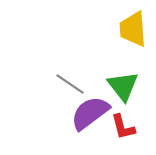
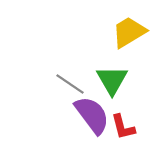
yellow trapezoid: moved 4 px left, 3 px down; rotated 63 degrees clockwise
green triangle: moved 11 px left, 6 px up; rotated 8 degrees clockwise
purple semicircle: moved 2 px right, 2 px down; rotated 90 degrees clockwise
